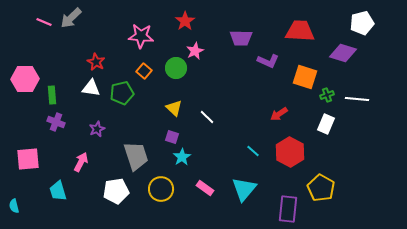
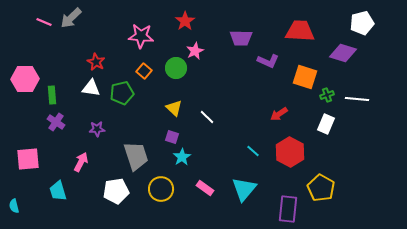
purple cross at (56, 122): rotated 12 degrees clockwise
purple star at (97, 129): rotated 21 degrees clockwise
